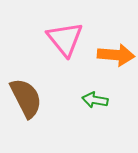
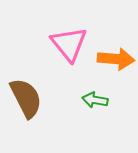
pink triangle: moved 4 px right, 5 px down
orange arrow: moved 4 px down
